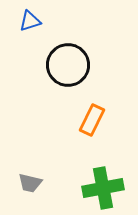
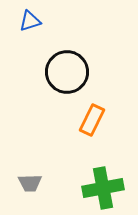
black circle: moved 1 px left, 7 px down
gray trapezoid: rotated 15 degrees counterclockwise
